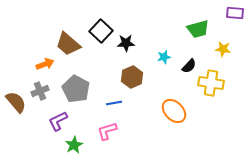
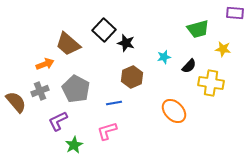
black square: moved 3 px right, 1 px up
black star: rotated 18 degrees clockwise
